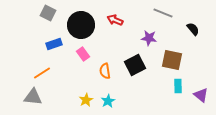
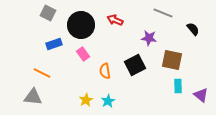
orange line: rotated 60 degrees clockwise
